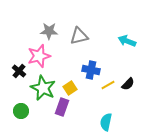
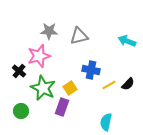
yellow line: moved 1 px right
